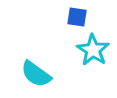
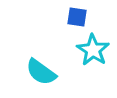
cyan semicircle: moved 5 px right, 2 px up
